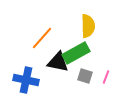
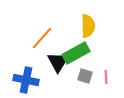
black triangle: rotated 50 degrees clockwise
pink line: rotated 24 degrees counterclockwise
